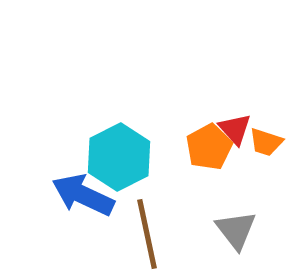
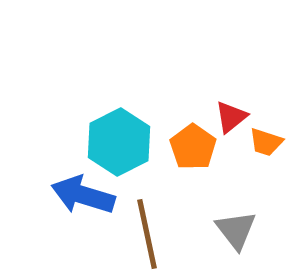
red triangle: moved 4 px left, 12 px up; rotated 33 degrees clockwise
orange pentagon: moved 16 px left; rotated 9 degrees counterclockwise
cyan hexagon: moved 15 px up
blue arrow: rotated 8 degrees counterclockwise
